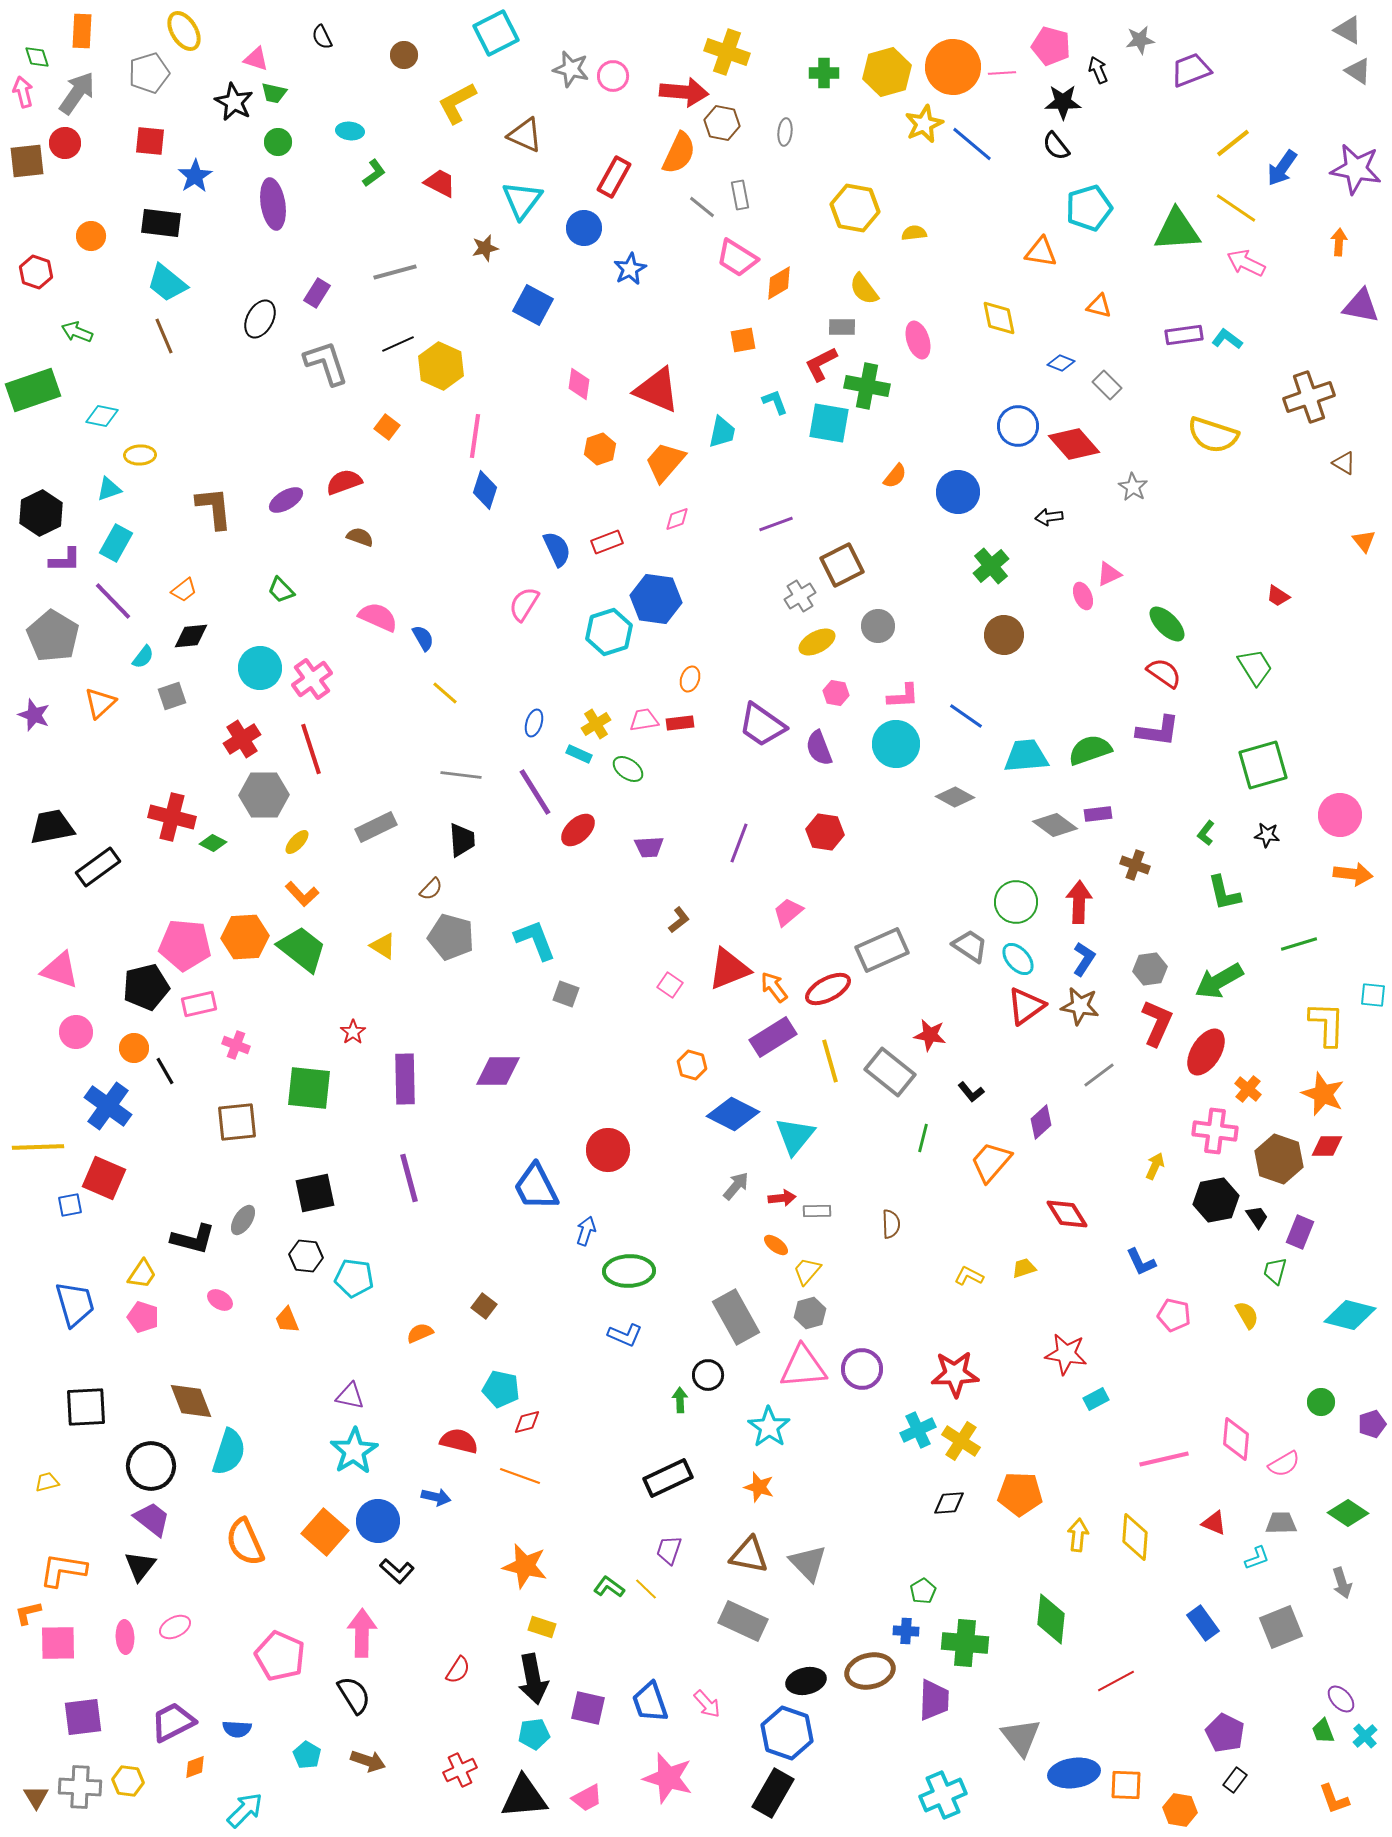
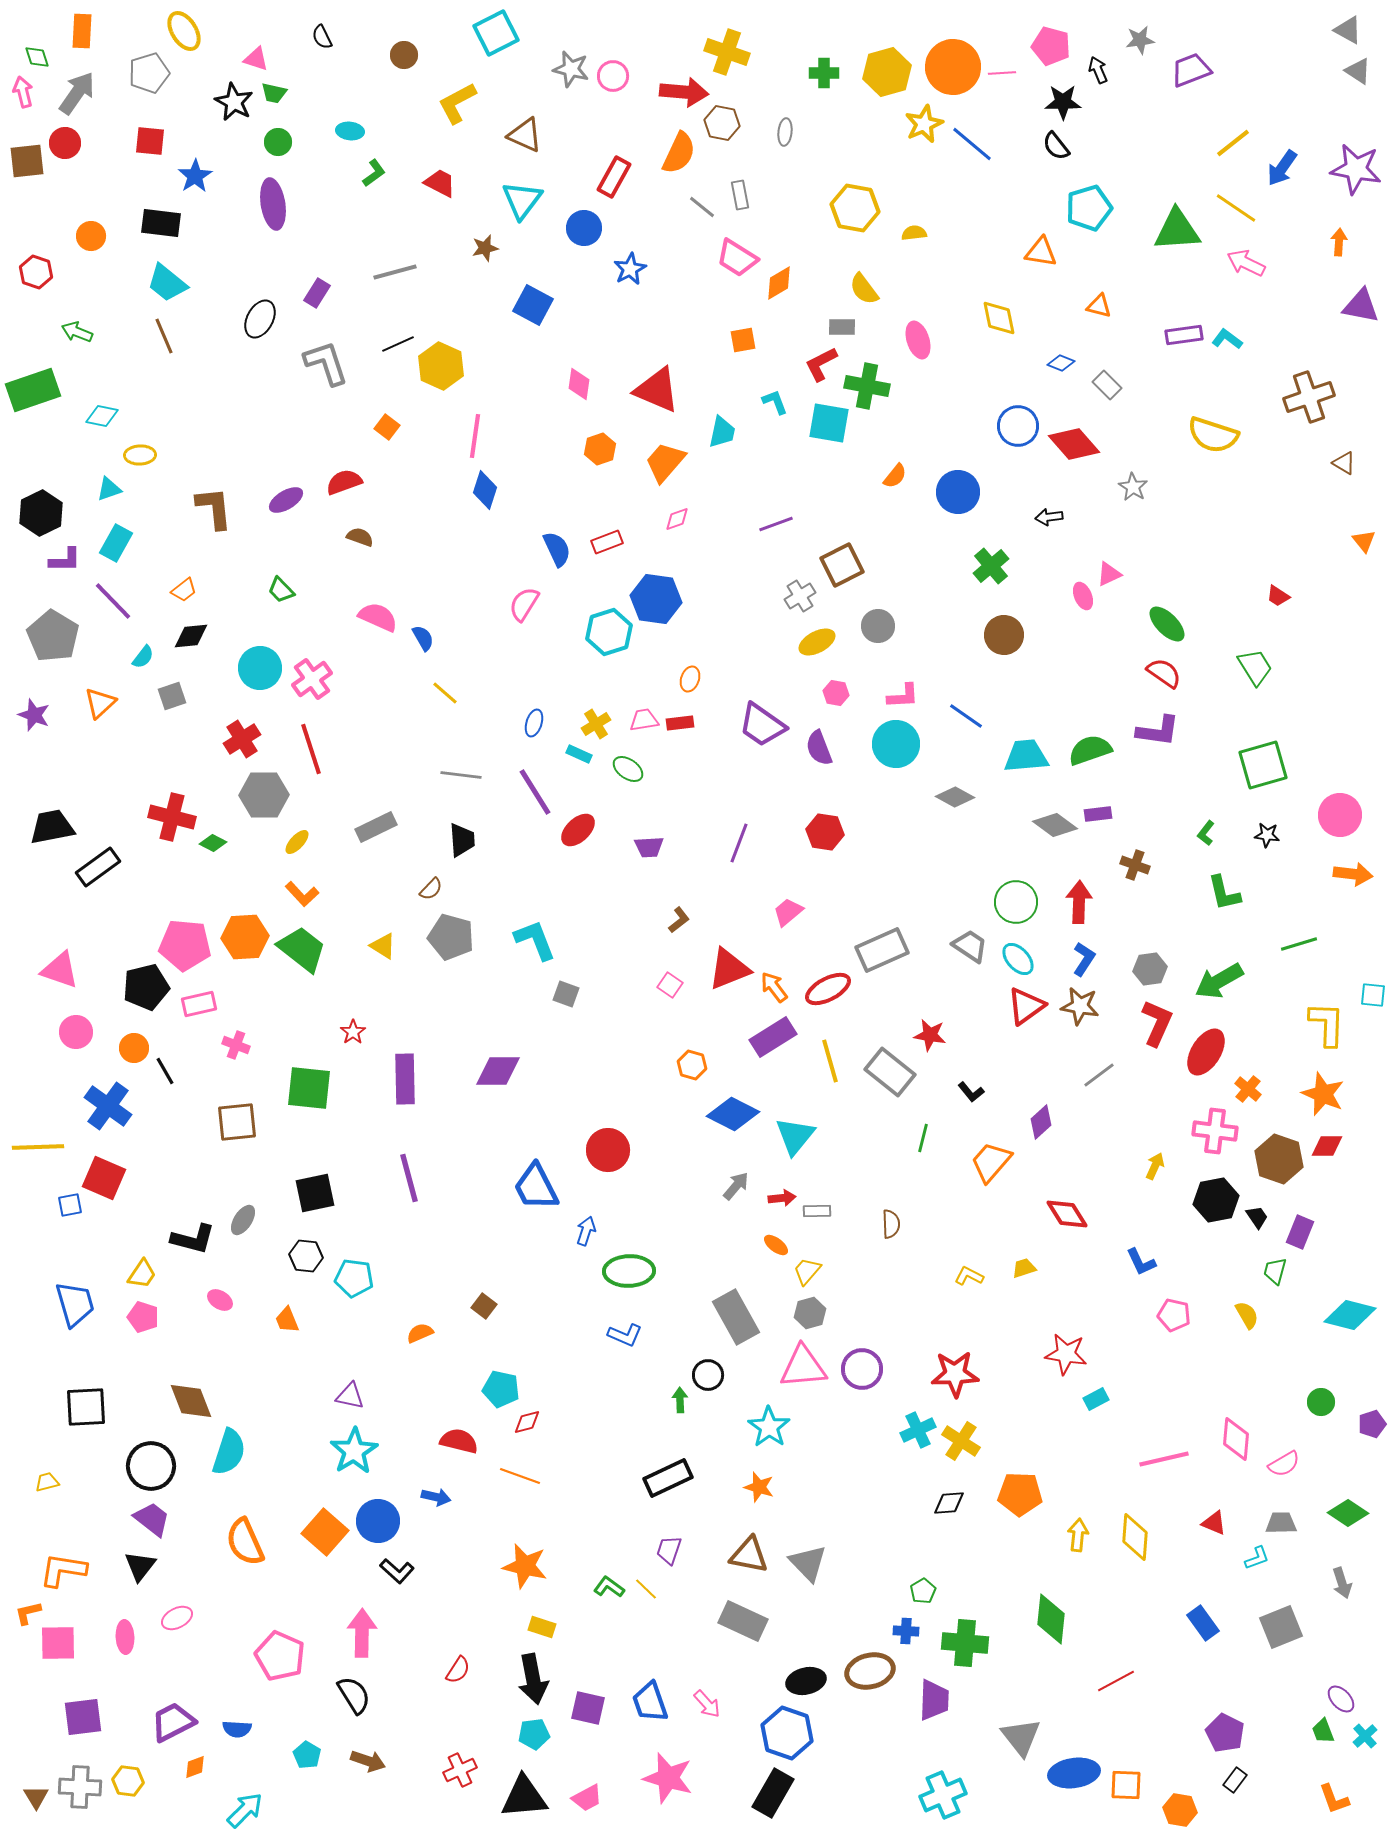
pink ellipse at (175, 1627): moved 2 px right, 9 px up
